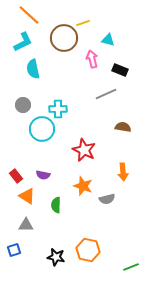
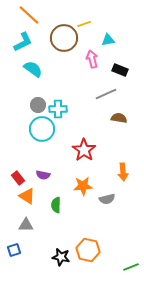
yellow line: moved 1 px right, 1 px down
cyan triangle: rotated 24 degrees counterclockwise
cyan semicircle: rotated 138 degrees clockwise
gray circle: moved 15 px right
brown semicircle: moved 4 px left, 9 px up
red star: rotated 10 degrees clockwise
red rectangle: moved 2 px right, 2 px down
orange star: rotated 24 degrees counterclockwise
black star: moved 5 px right
